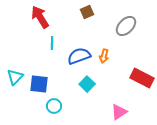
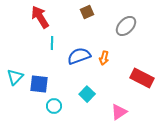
orange arrow: moved 2 px down
cyan square: moved 10 px down
